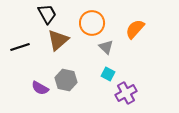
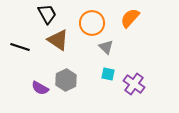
orange semicircle: moved 5 px left, 11 px up
brown triangle: rotated 45 degrees counterclockwise
black line: rotated 36 degrees clockwise
cyan square: rotated 16 degrees counterclockwise
gray hexagon: rotated 20 degrees clockwise
purple cross: moved 8 px right, 9 px up; rotated 25 degrees counterclockwise
